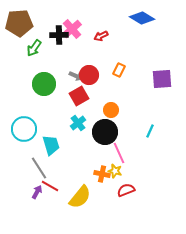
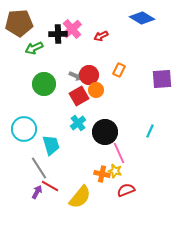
black cross: moved 1 px left, 1 px up
green arrow: rotated 30 degrees clockwise
orange circle: moved 15 px left, 20 px up
